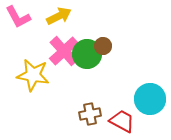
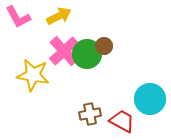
brown circle: moved 1 px right
